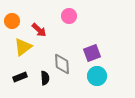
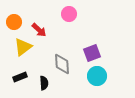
pink circle: moved 2 px up
orange circle: moved 2 px right, 1 px down
black semicircle: moved 1 px left, 5 px down
